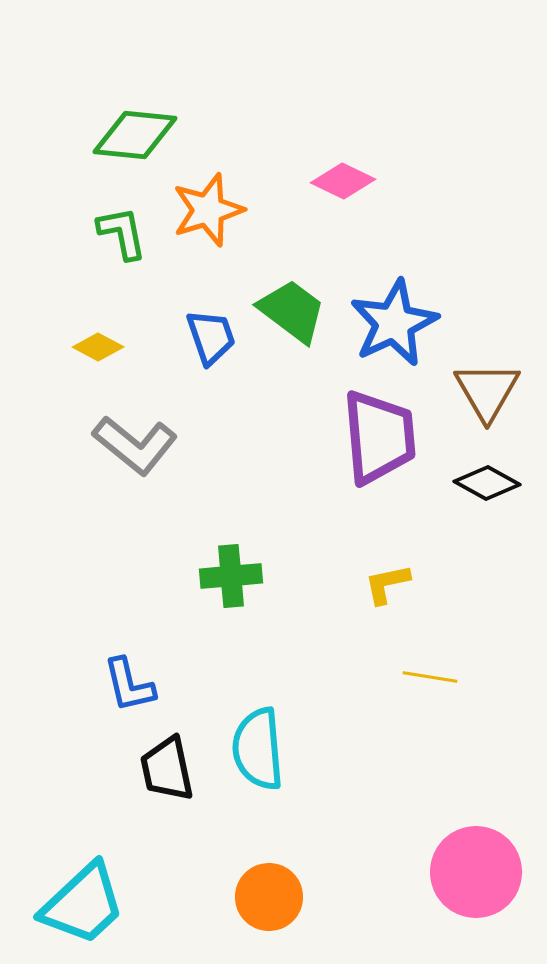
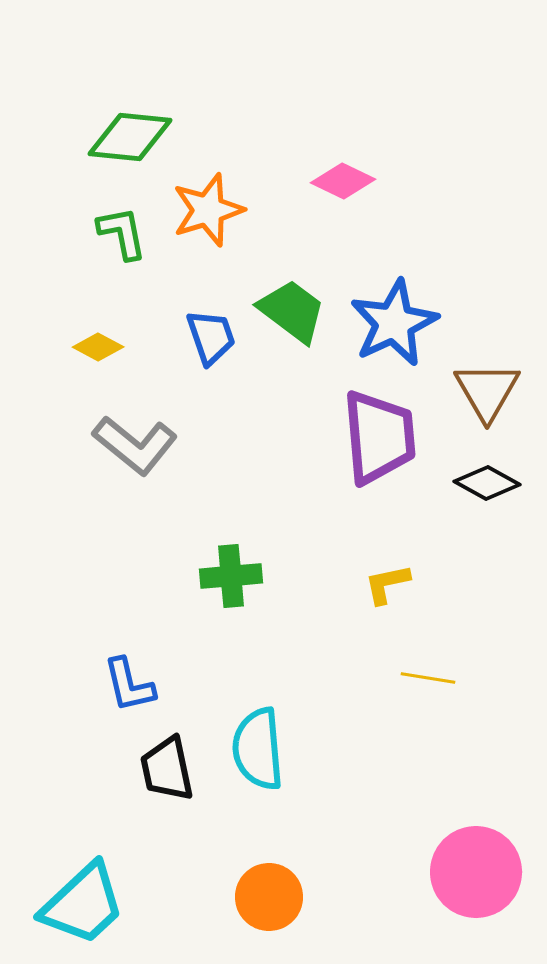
green diamond: moved 5 px left, 2 px down
yellow line: moved 2 px left, 1 px down
